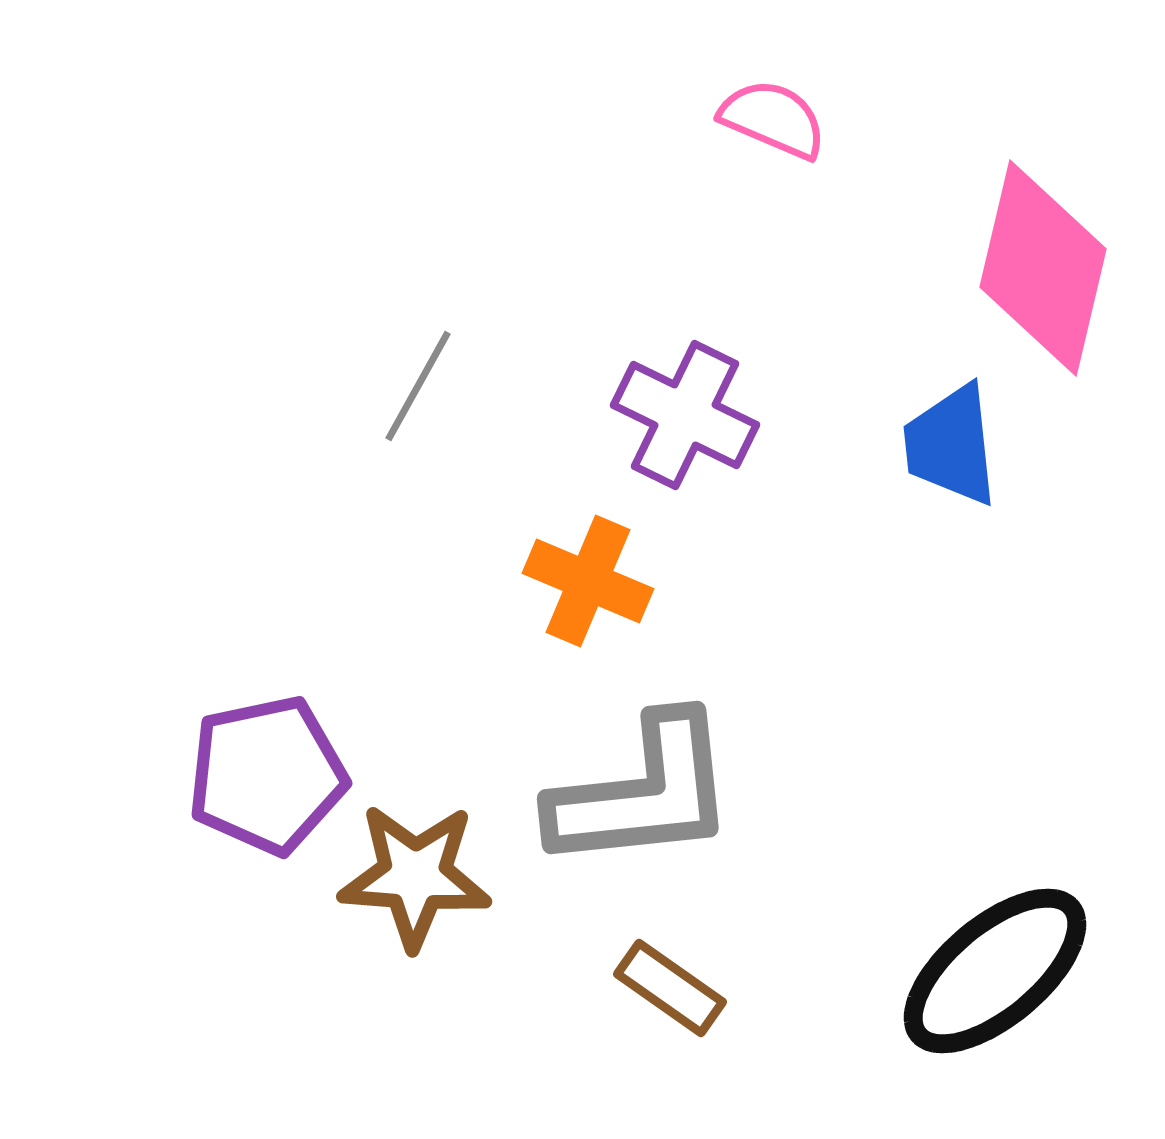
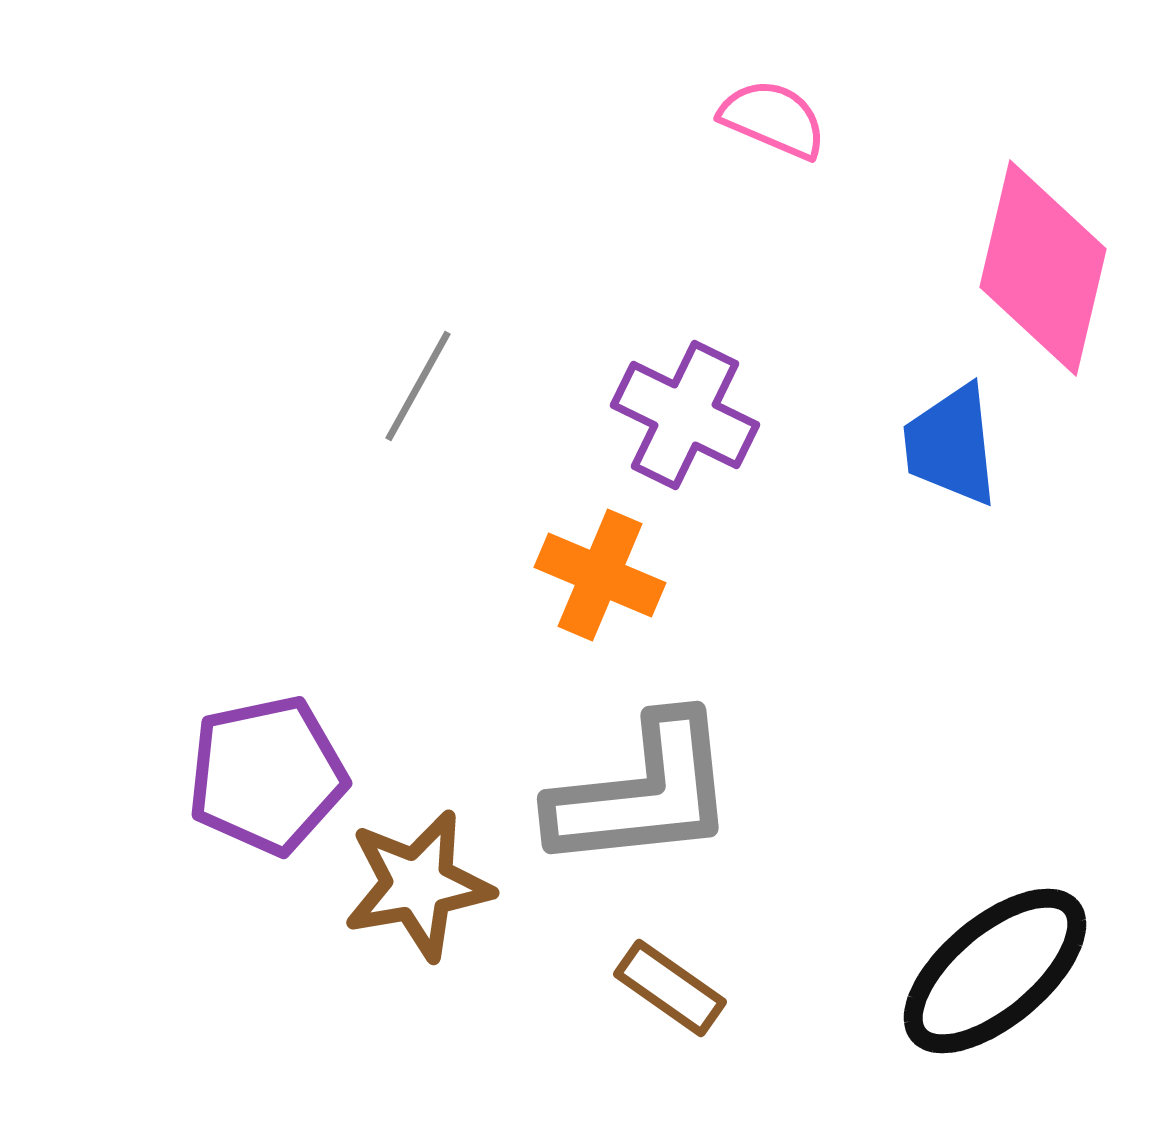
orange cross: moved 12 px right, 6 px up
brown star: moved 3 px right, 9 px down; rotated 14 degrees counterclockwise
